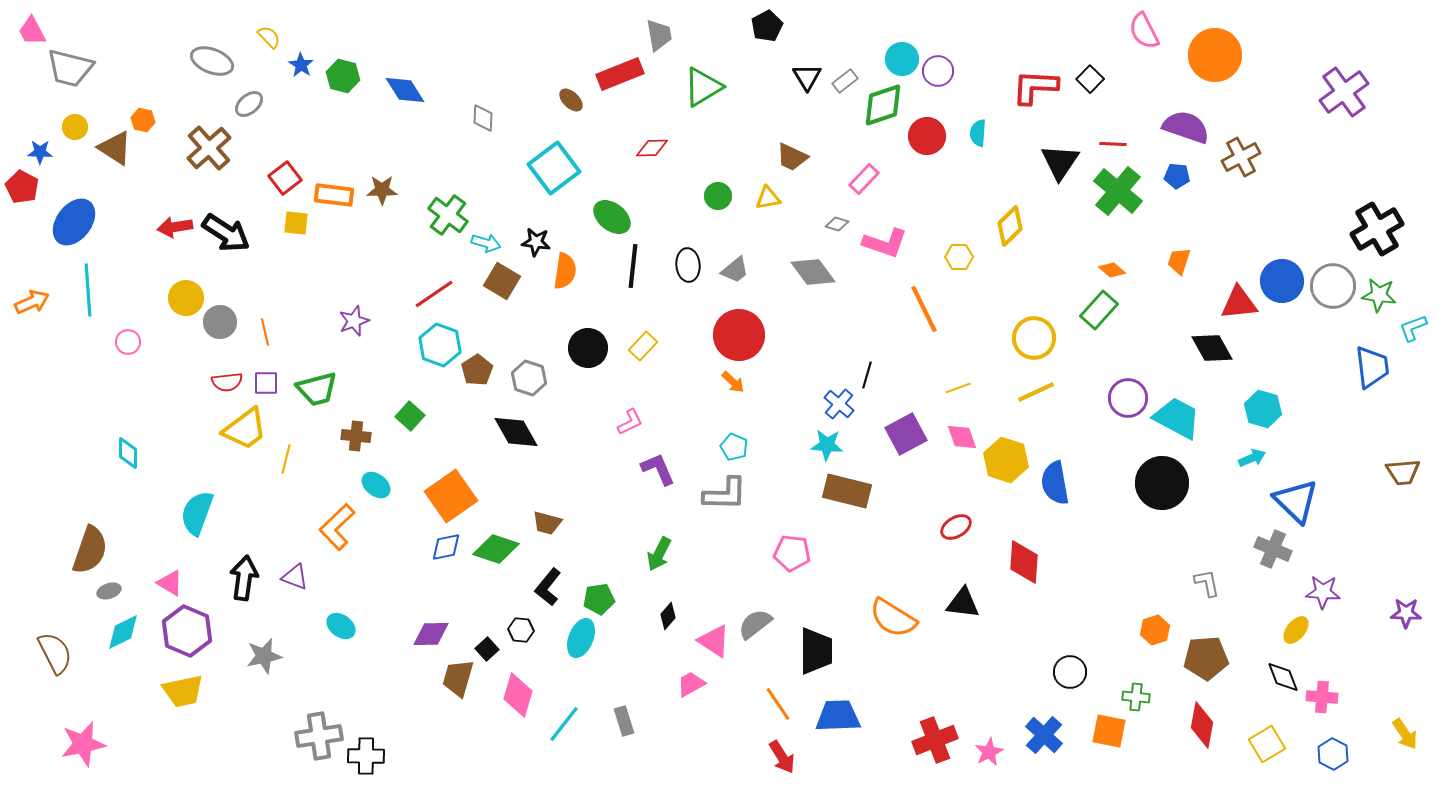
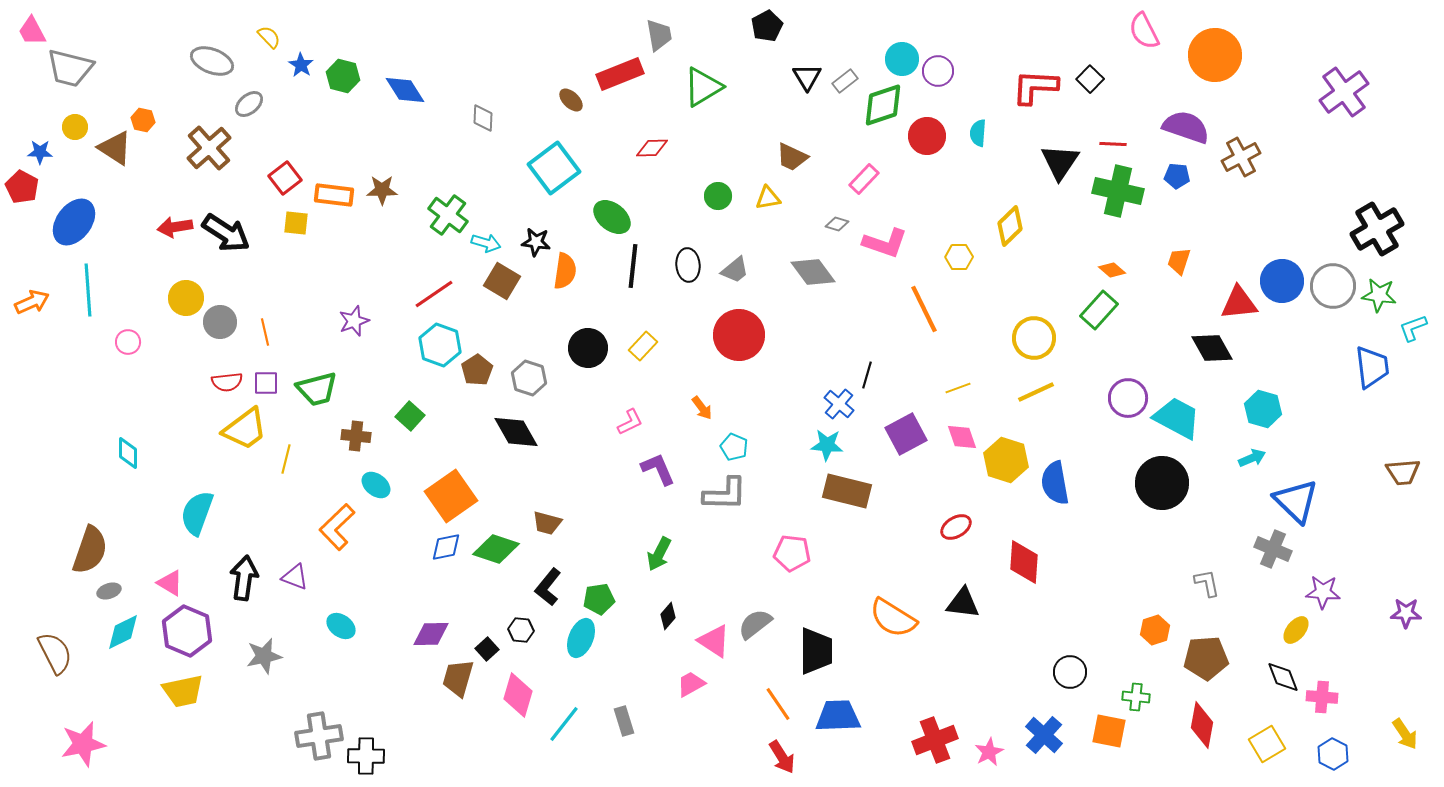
green cross at (1118, 191): rotated 27 degrees counterclockwise
orange arrow at (733, 382): moved 31 px left, 26 px down; rotated 10 degrees clockwise
